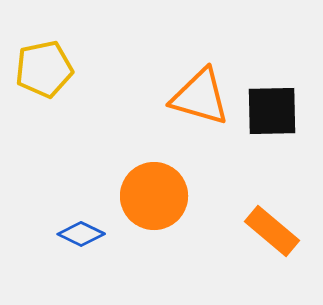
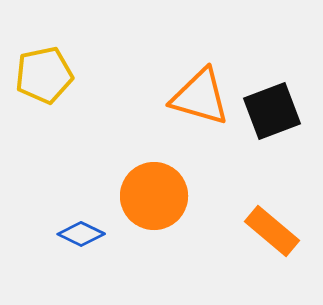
yellow pentagon: moved 6 px down
black square: rotated 20 degrees counterclockwise
